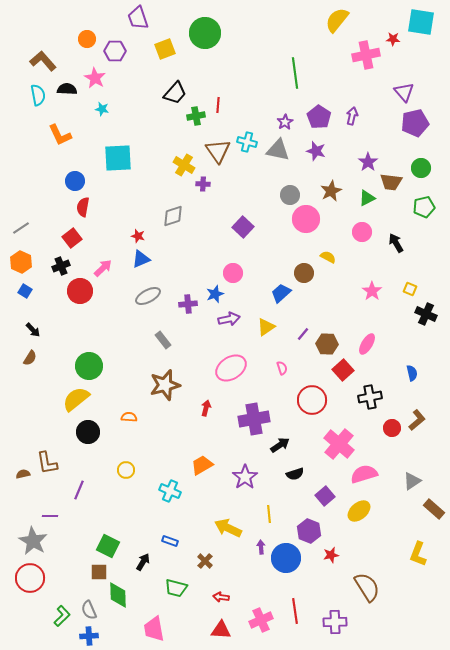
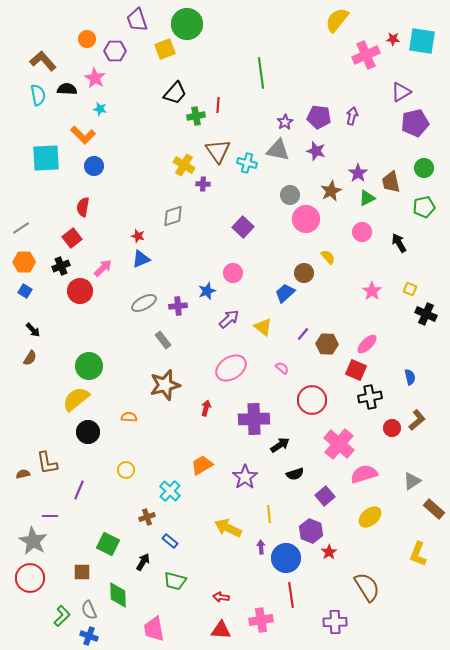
purple trapezoid at (138, 18): moved 1 px left, 2 px down
cyan square at (421, 22): moved 1 px right, 19 px down
green circle at (205, 33): moved 18 px left, 9 px up
pink cross at (366, 55): rotated 12 degrees counterclockwise
green line at (295, 73): moved 34 px left
purple triangle at (404, 92): moved 3 px left; rotated 40 degrees clockwise
cyan star at (102, 109): moved 2 px left
purple pentagon at (319, 117): rotated 25 degrees counterclockwise
orange L-shape at (60, 135): moved 23 px right; rotated 20 degrees counterclockwise
cyan cross at (247, 142): moved 21 px down
cyan square at (118, 158): moved 72 px left
purple star at (368, 162): moved 10 px left, 11 px down
green circle at (421, 168): moved 3 px right
blue circle at (75, 181): moved 19 px right, 15 px up
brown trapezoid at (391, 182): rotated 70 degrees clockwise
black arrow at (396, 243): moved 3 px right
yellow semicircle at (328, 257): rotated 21 degrees clockwise
orange hexagon at (21, 262): moved 3 px right; rotated 25 degrees counterclockwise
blue trapezoid at (281, 293): moved 4 px right
blue star at (215, 294): moved 8 px left, 3 px up
gray ellipse at (148, 296): moved 4 px left, 7 px down
purple cross at (188, 304): moved 10 px left, 2 px down
purple arrow at (229, 319): rotated 30 degrees counterclockwise
yellow triangle at (266, 327): moved 3 px left; rotated 48 degrees counterclockwise
pink ellipse at (367, 344): rotated 15 degrees clockwise
pink semicircle at (282, 368): rotated 32 degrees counterclockwise
red square at (343, 370): moved 13 px right; rotated 25 degrees counterclockwise
blue semicircle at (412, 373): moved 2 px left, 4 px down
purple cross at (254, 419): rotated 8 degrees clockwise
cyan cross at (170, 491): rotated 20 degrees clockwise
yellow ellipse at (359, 511): moved 11 px right, 6 px down
purple hexagon at (309, 531): moved 2 px right
blue rectangle at (170, 541): rotated 21 degrees clockwise
green square at (108, 546): moved 2 px up
red star at (331, 555): moved 2 px left, 3 px up; rotated 21 degrees counterclockwise
brown cross at (205, 561): moved 58 px left, 44 px up; rotated 28 degrees clockwise
brown square at (99, 572): moved 17 px left
green trapezoid at (176, 588): moved 1 px left, 7 px up
red line at (295, 611): moved 4 px left, 16 px up
pink cross at (261, 620): rotated 15 degrees clockwise
blue cross at (89, 636): rotated 24 degrees clockwise
